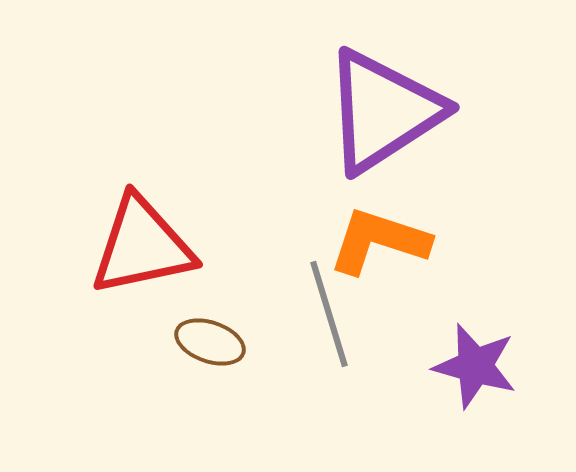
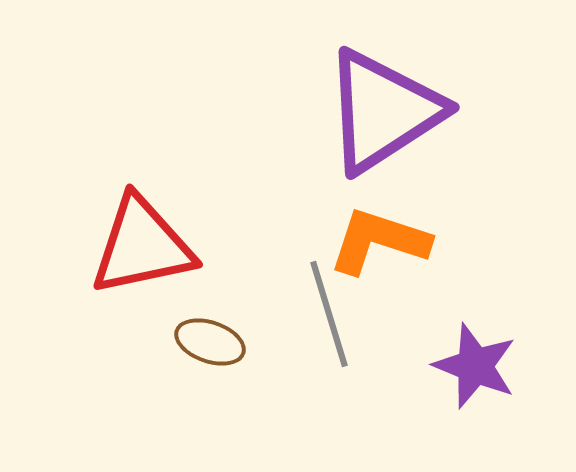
purple star: rotated 6 degrees clockwise
